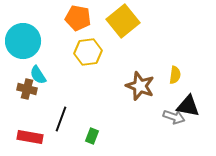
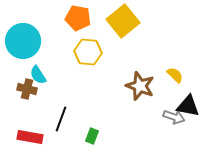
yellow hexagon: rotated 12 degrees clockwise
yellow semicircle: rotated 54 degrees counterclockwise
